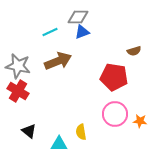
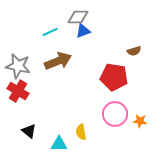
blue triangle: moved 1 px right, 1 px up
